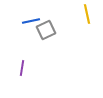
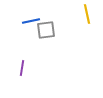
gray square: rotated 18 degrees clockwise
